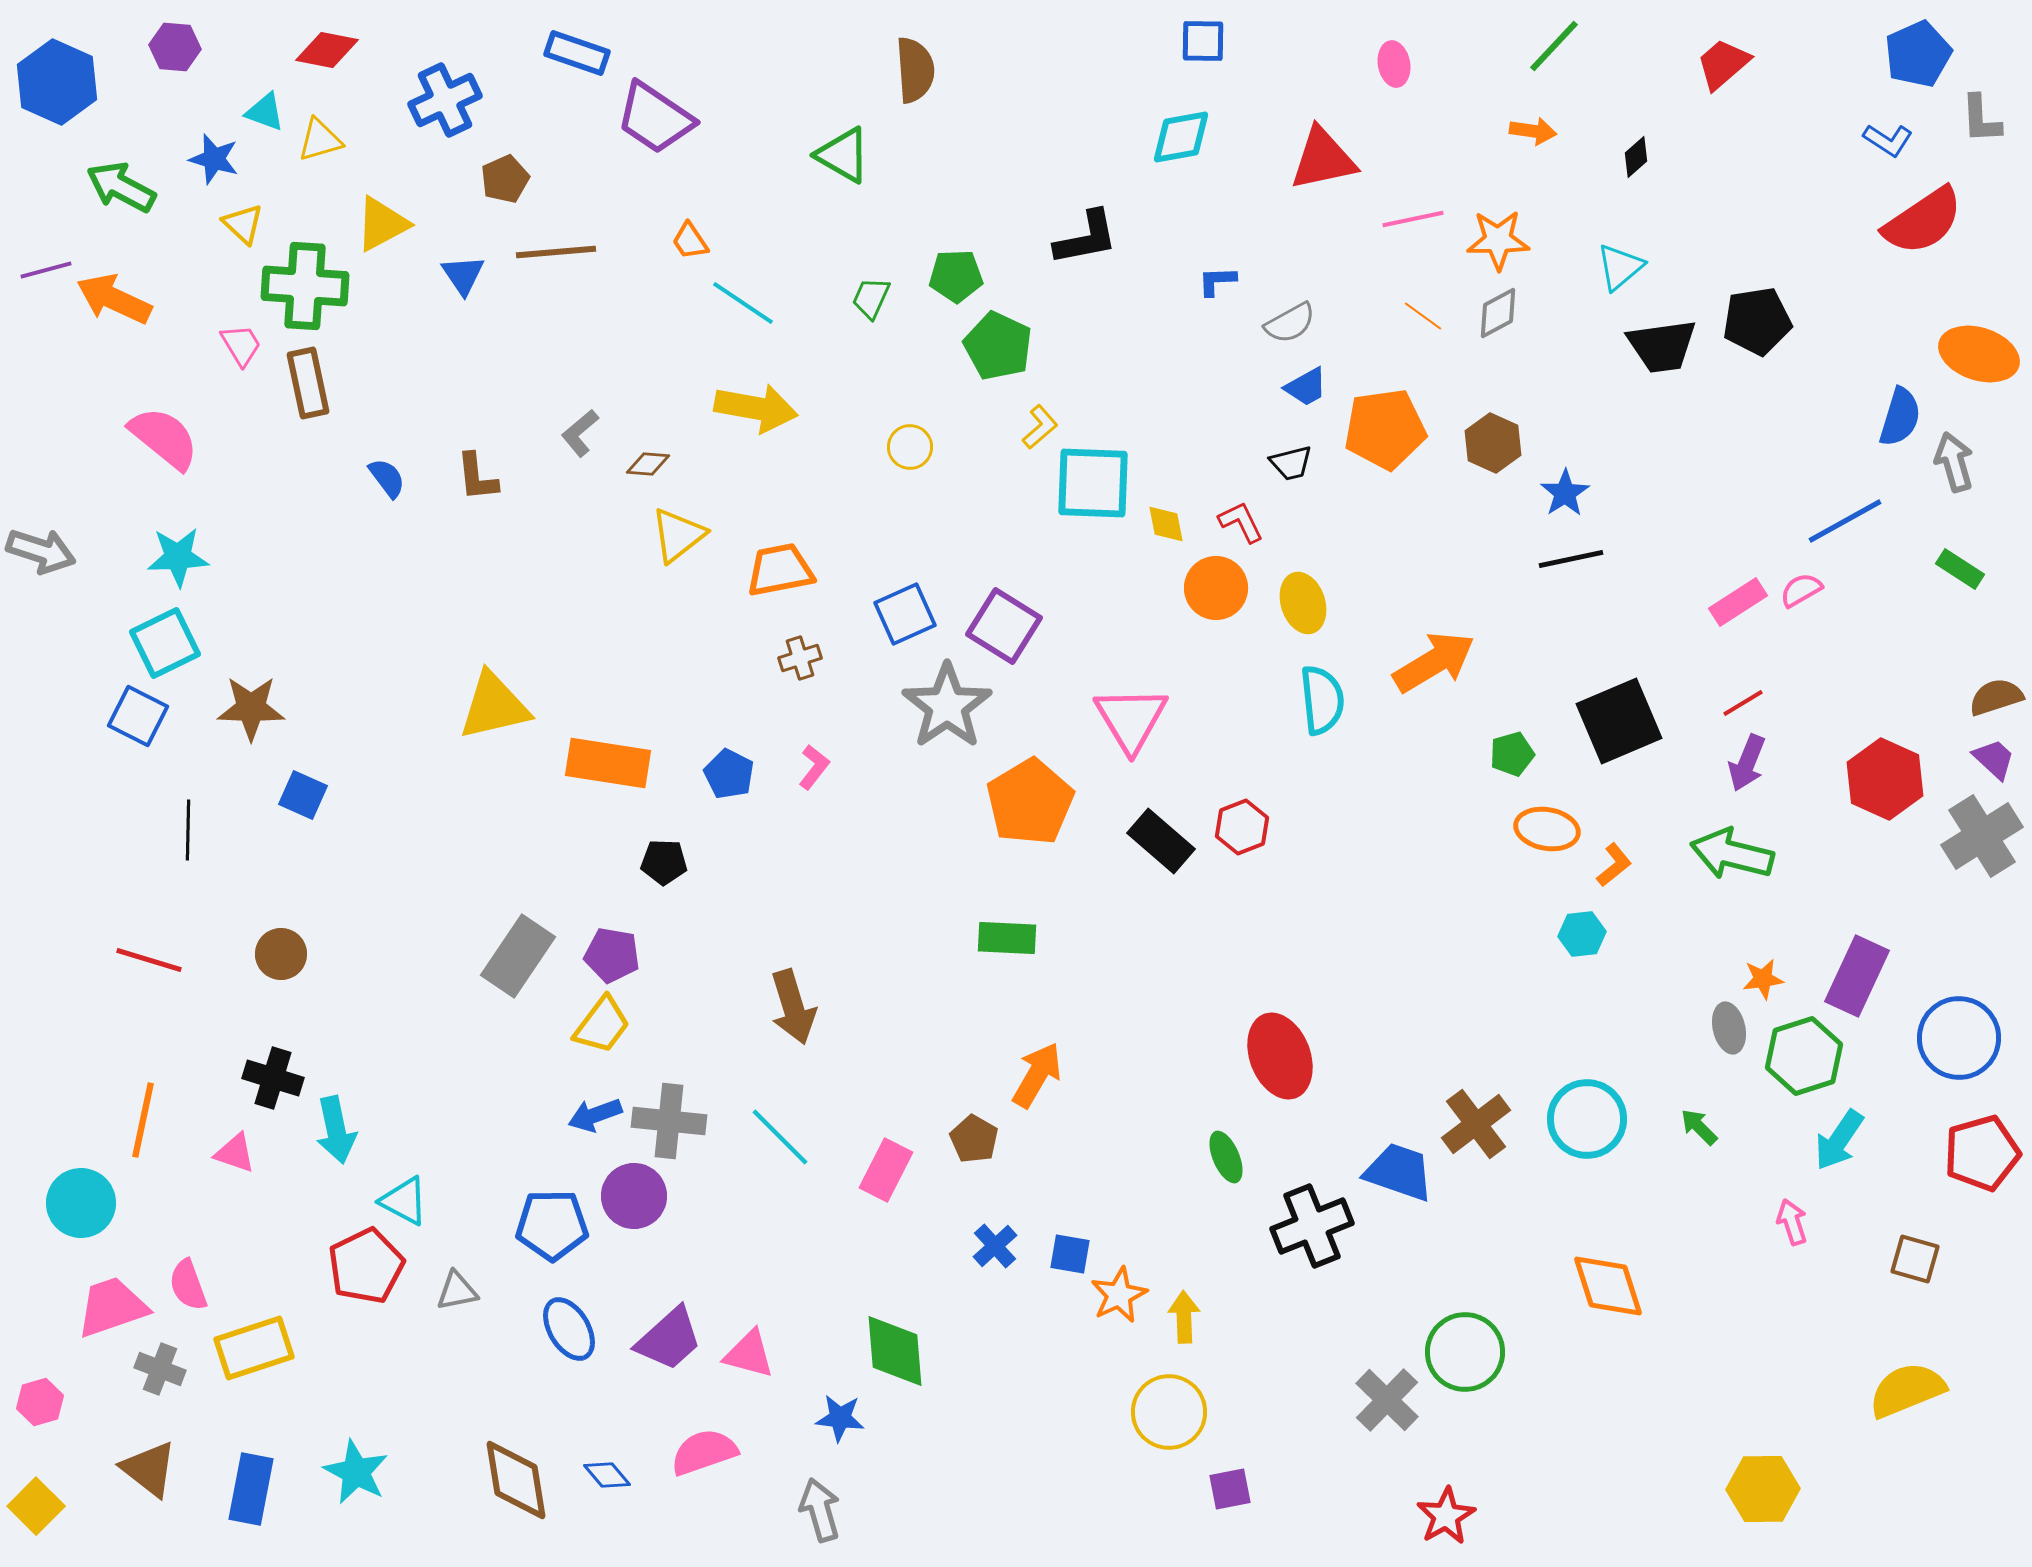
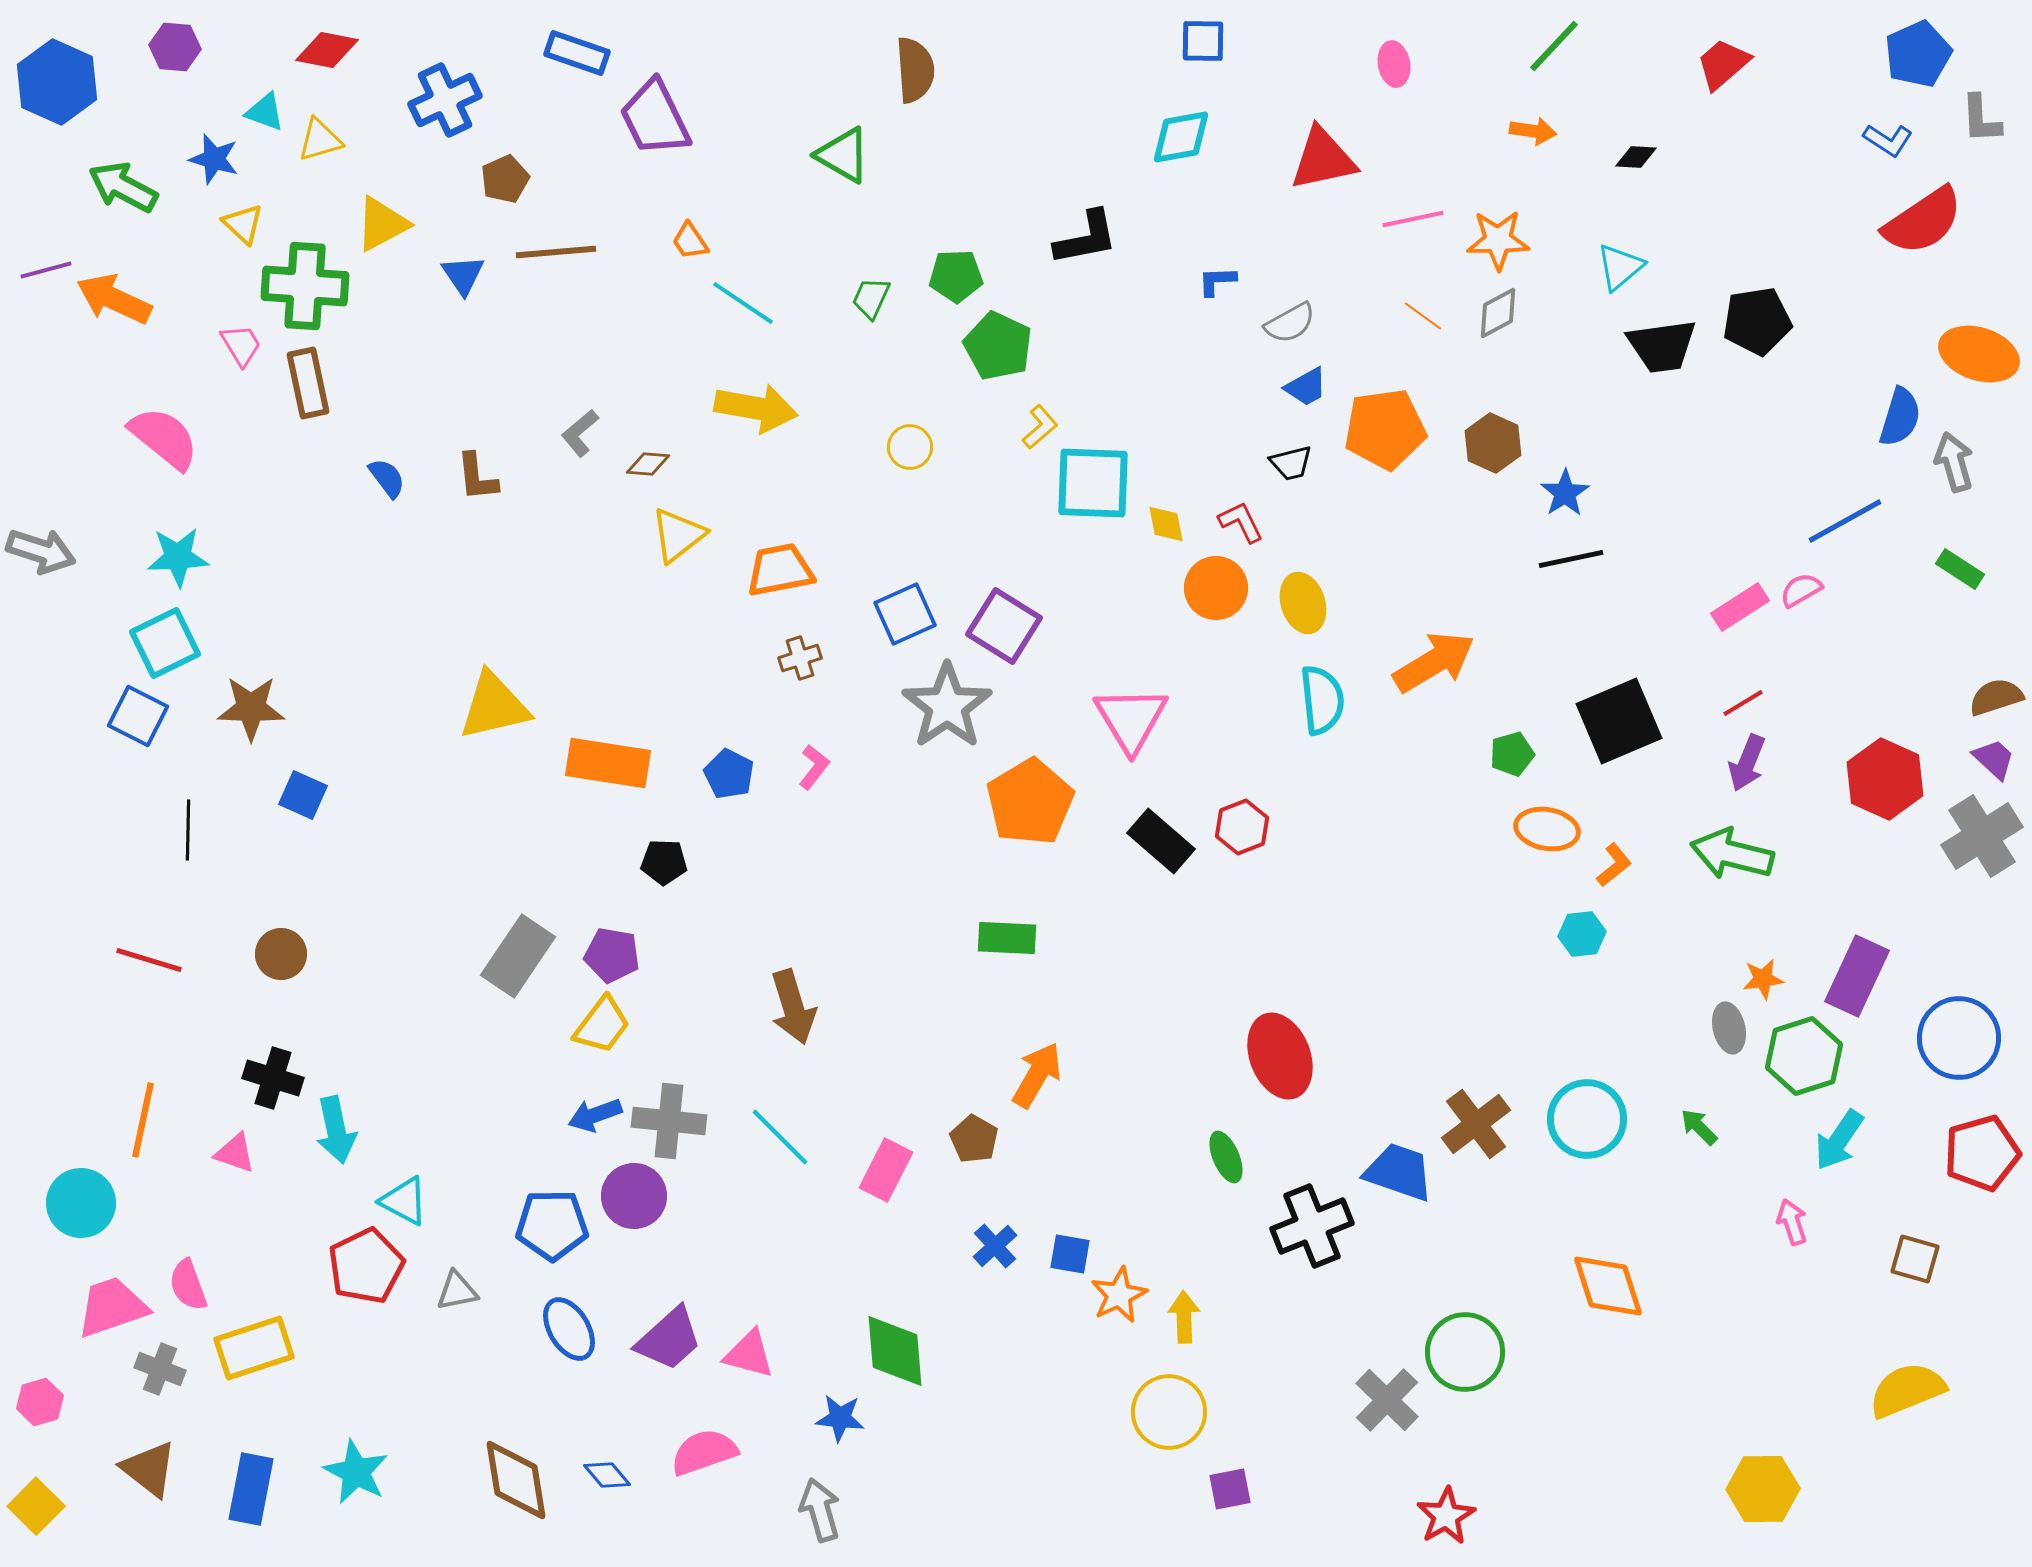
purple trapezoid at (655, 118): rotated 30 degrees clockwise
black diamond at (1636, 157): rotated 45 degrees clockwise
green arrow at (121, 187): moved 2 px right
pink rectangle at (1738, 602): moved 2 px right, 5 px down
